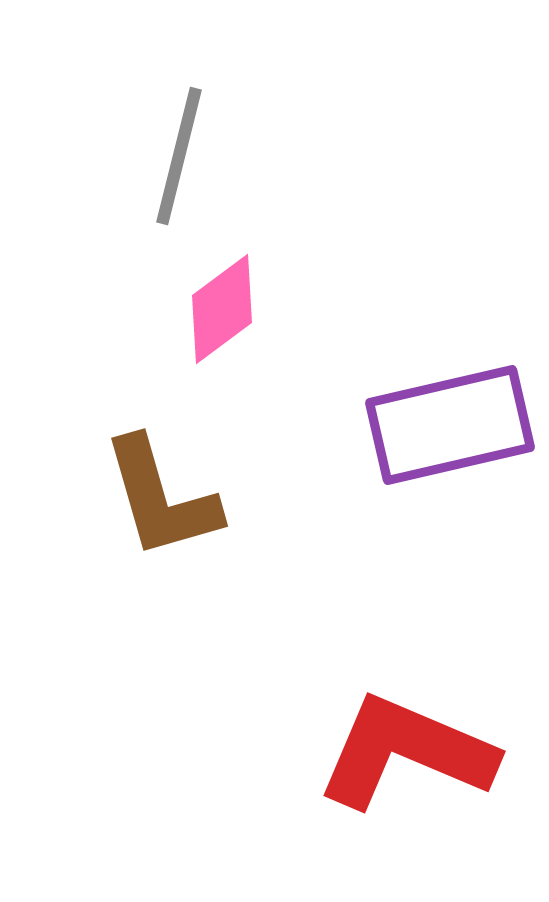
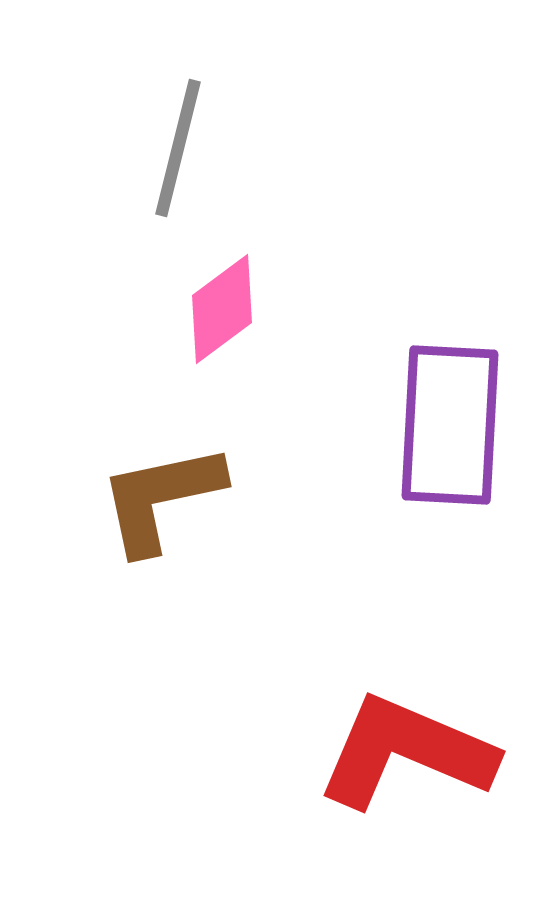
gray line: moved 1 px left, 8 px up
purple rectangle: rotated 74 degrees counterclockwise
brown L-shape: rotated 94 degrees clockwise
